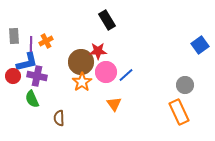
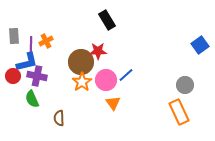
pink circle: moved 8 px down
orange triangle: moved 1 px left, 1 px up
